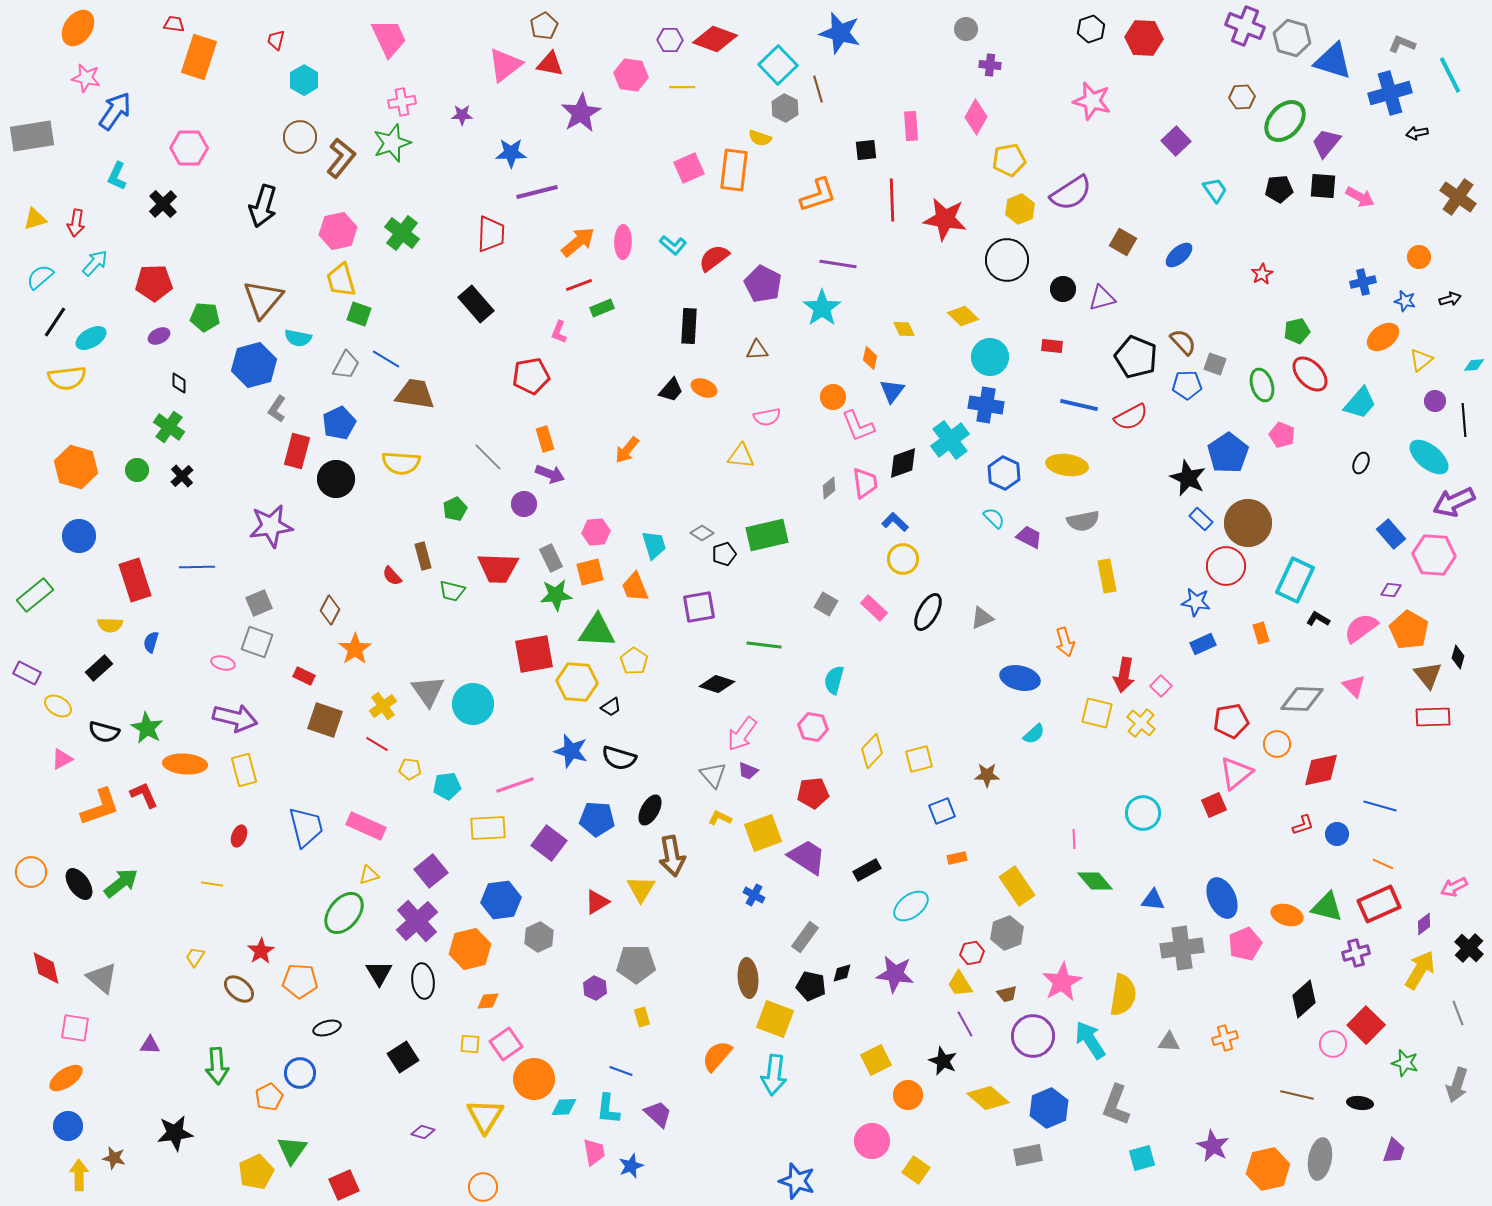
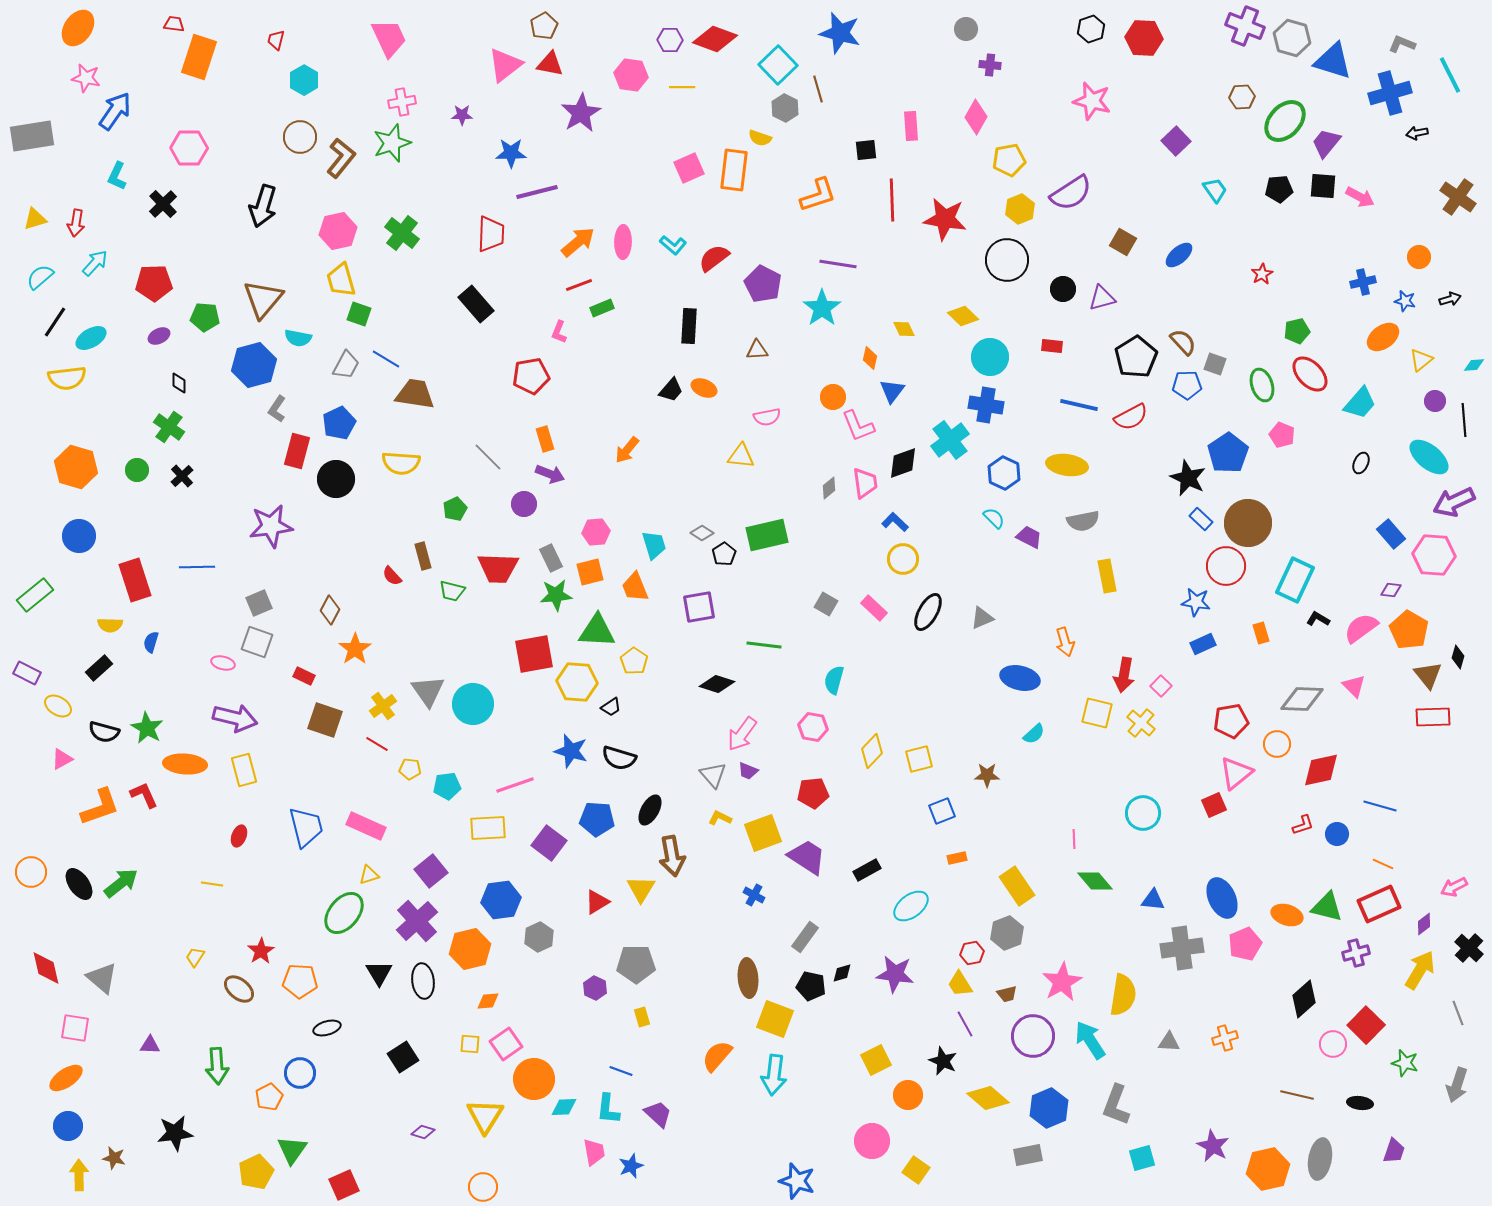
black pentagon at (1136, 357): rotated 18 degrees clockwise
black pentagon at (724, 554): rotated 15 degrees counterclockwise
